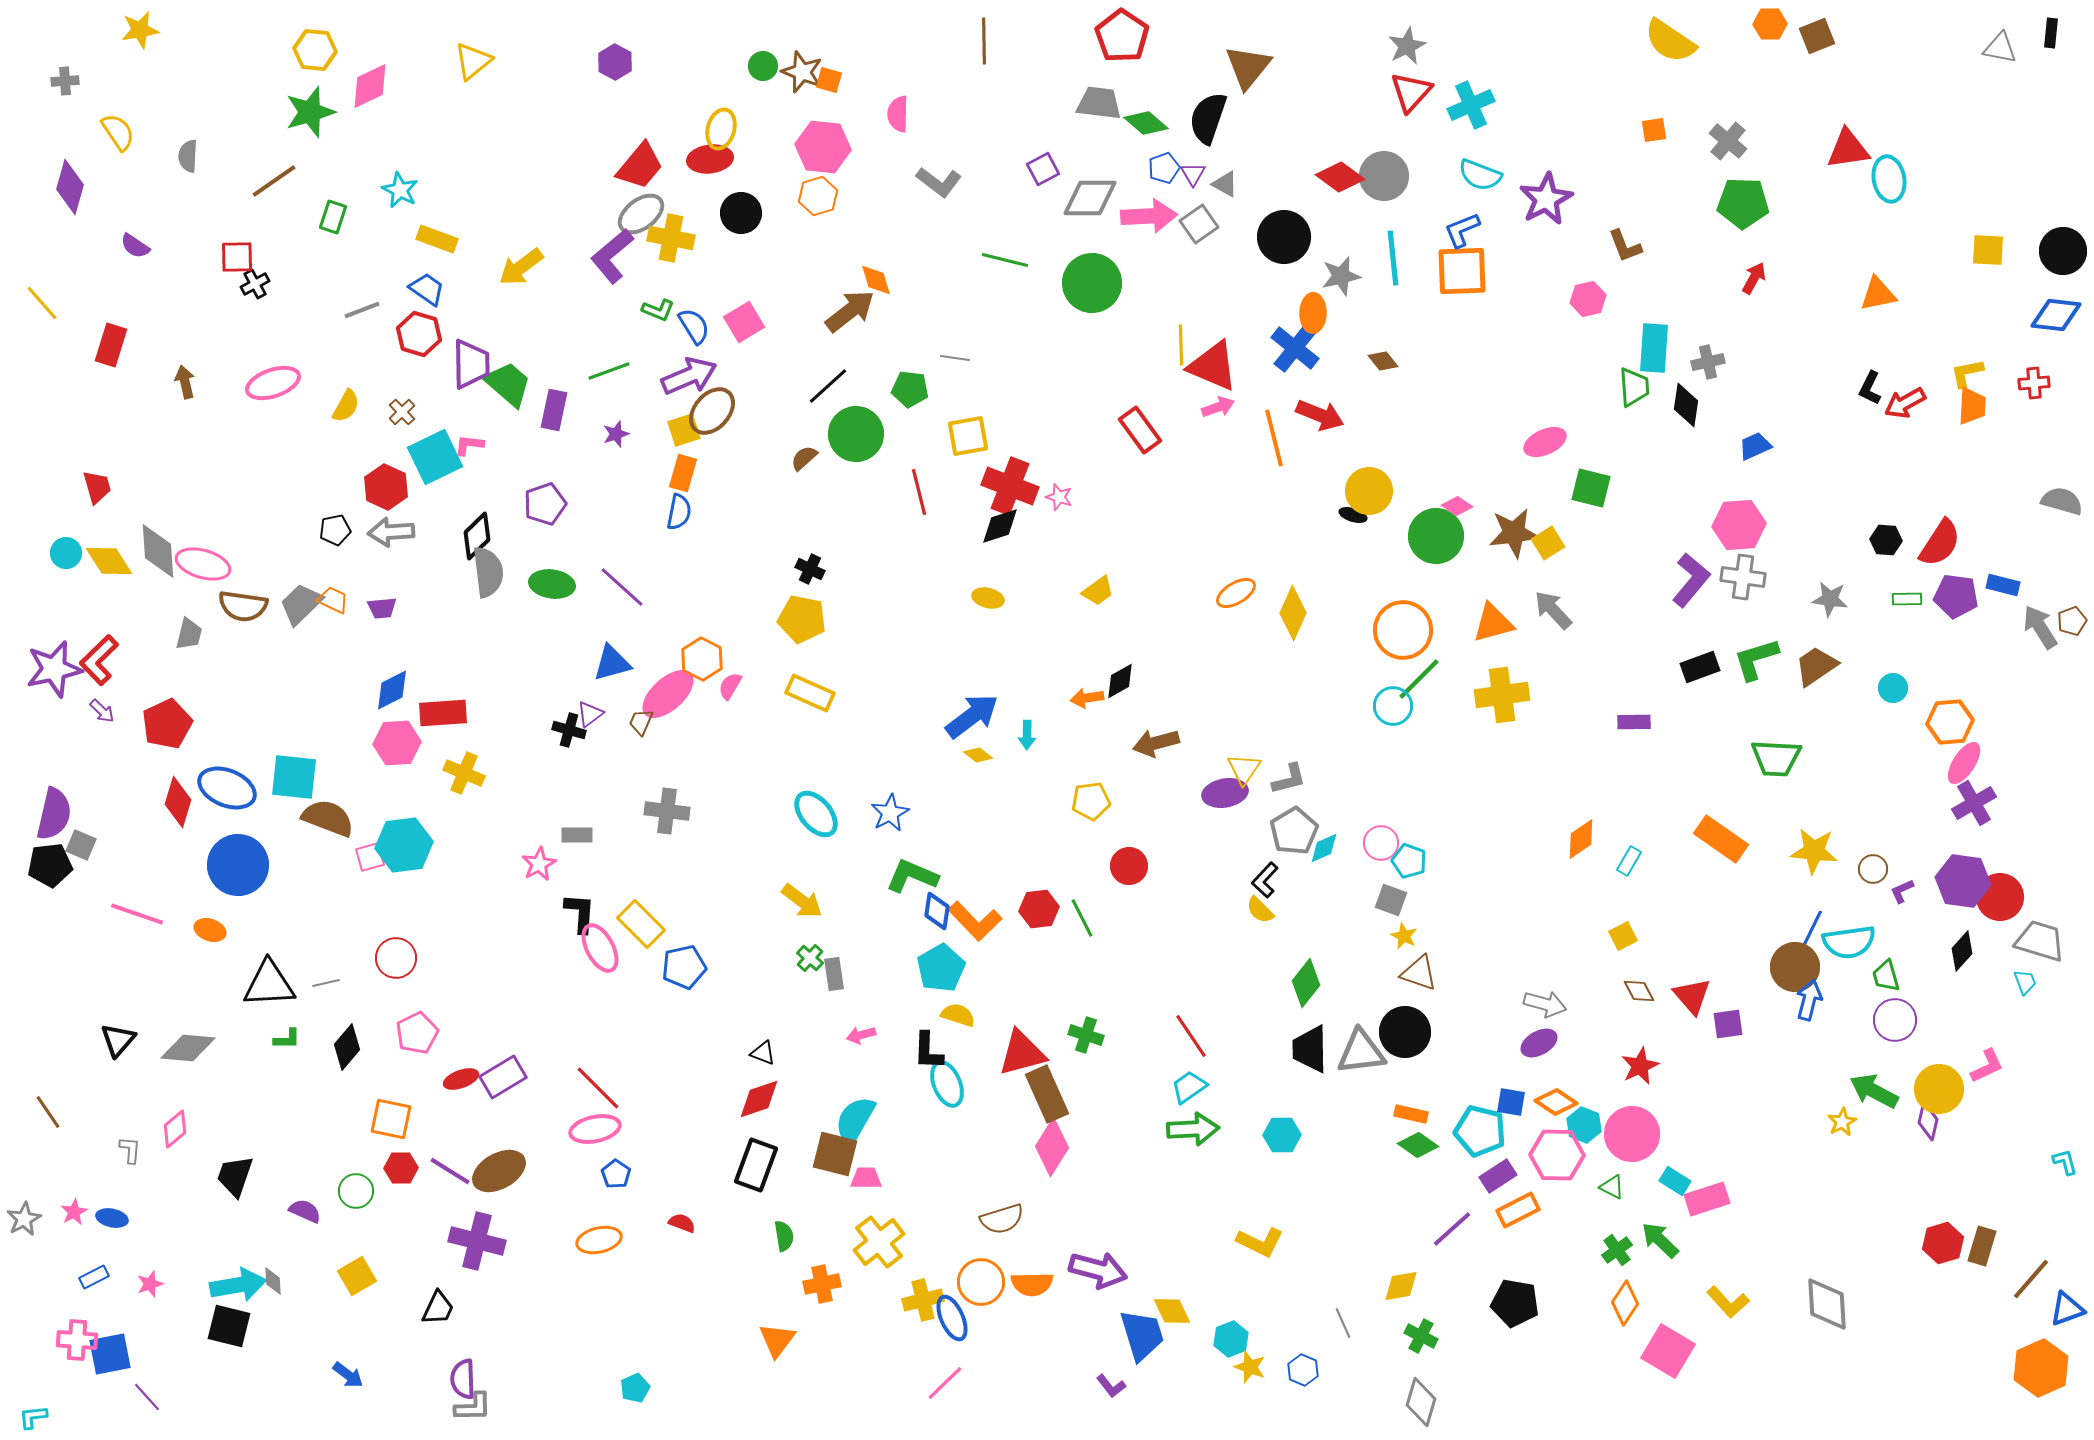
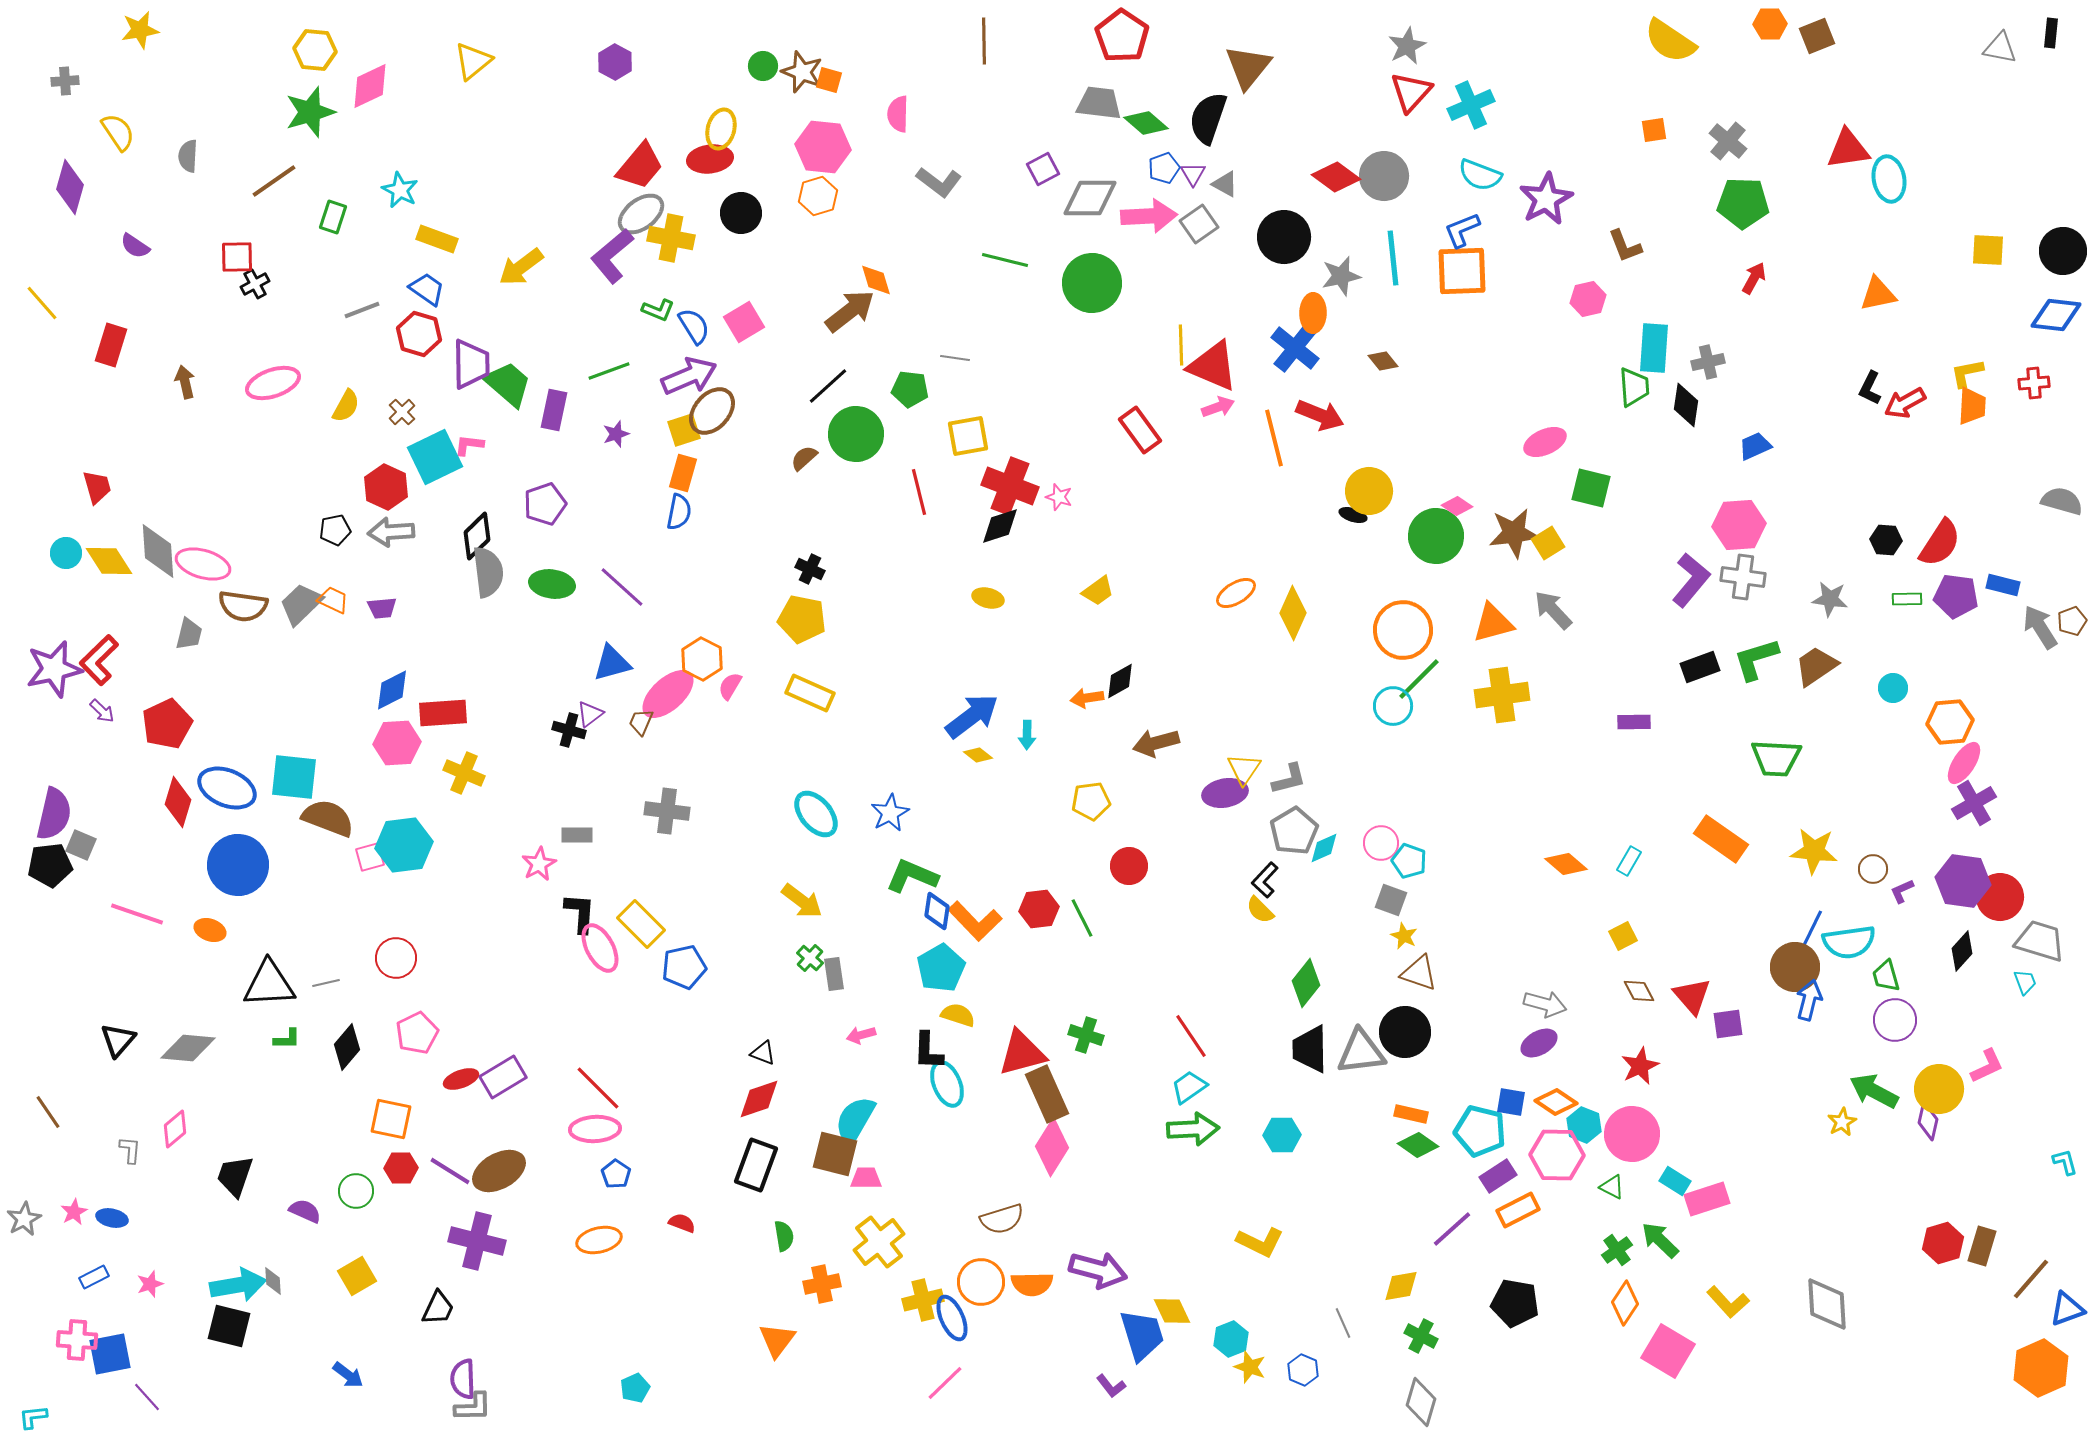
red diamond at (1340, 177): moved 4 px left
orange diamond at (1581, 839): moved 15 px left, 25 px down; rotated 75 degrees clockwise
pink ellipse at (595, 1129): rotated 9 degrees clockwise
